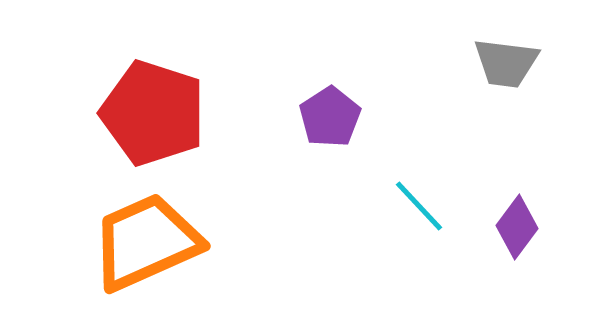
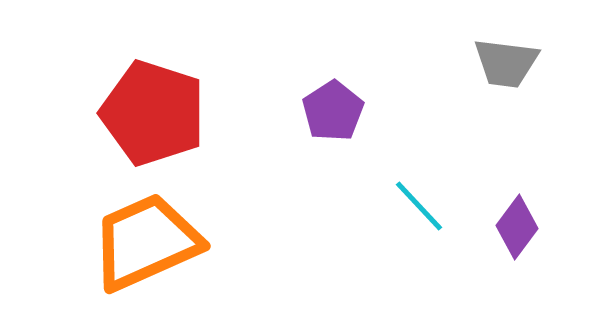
purple pentagon: moved 3 px right, 6 px up
